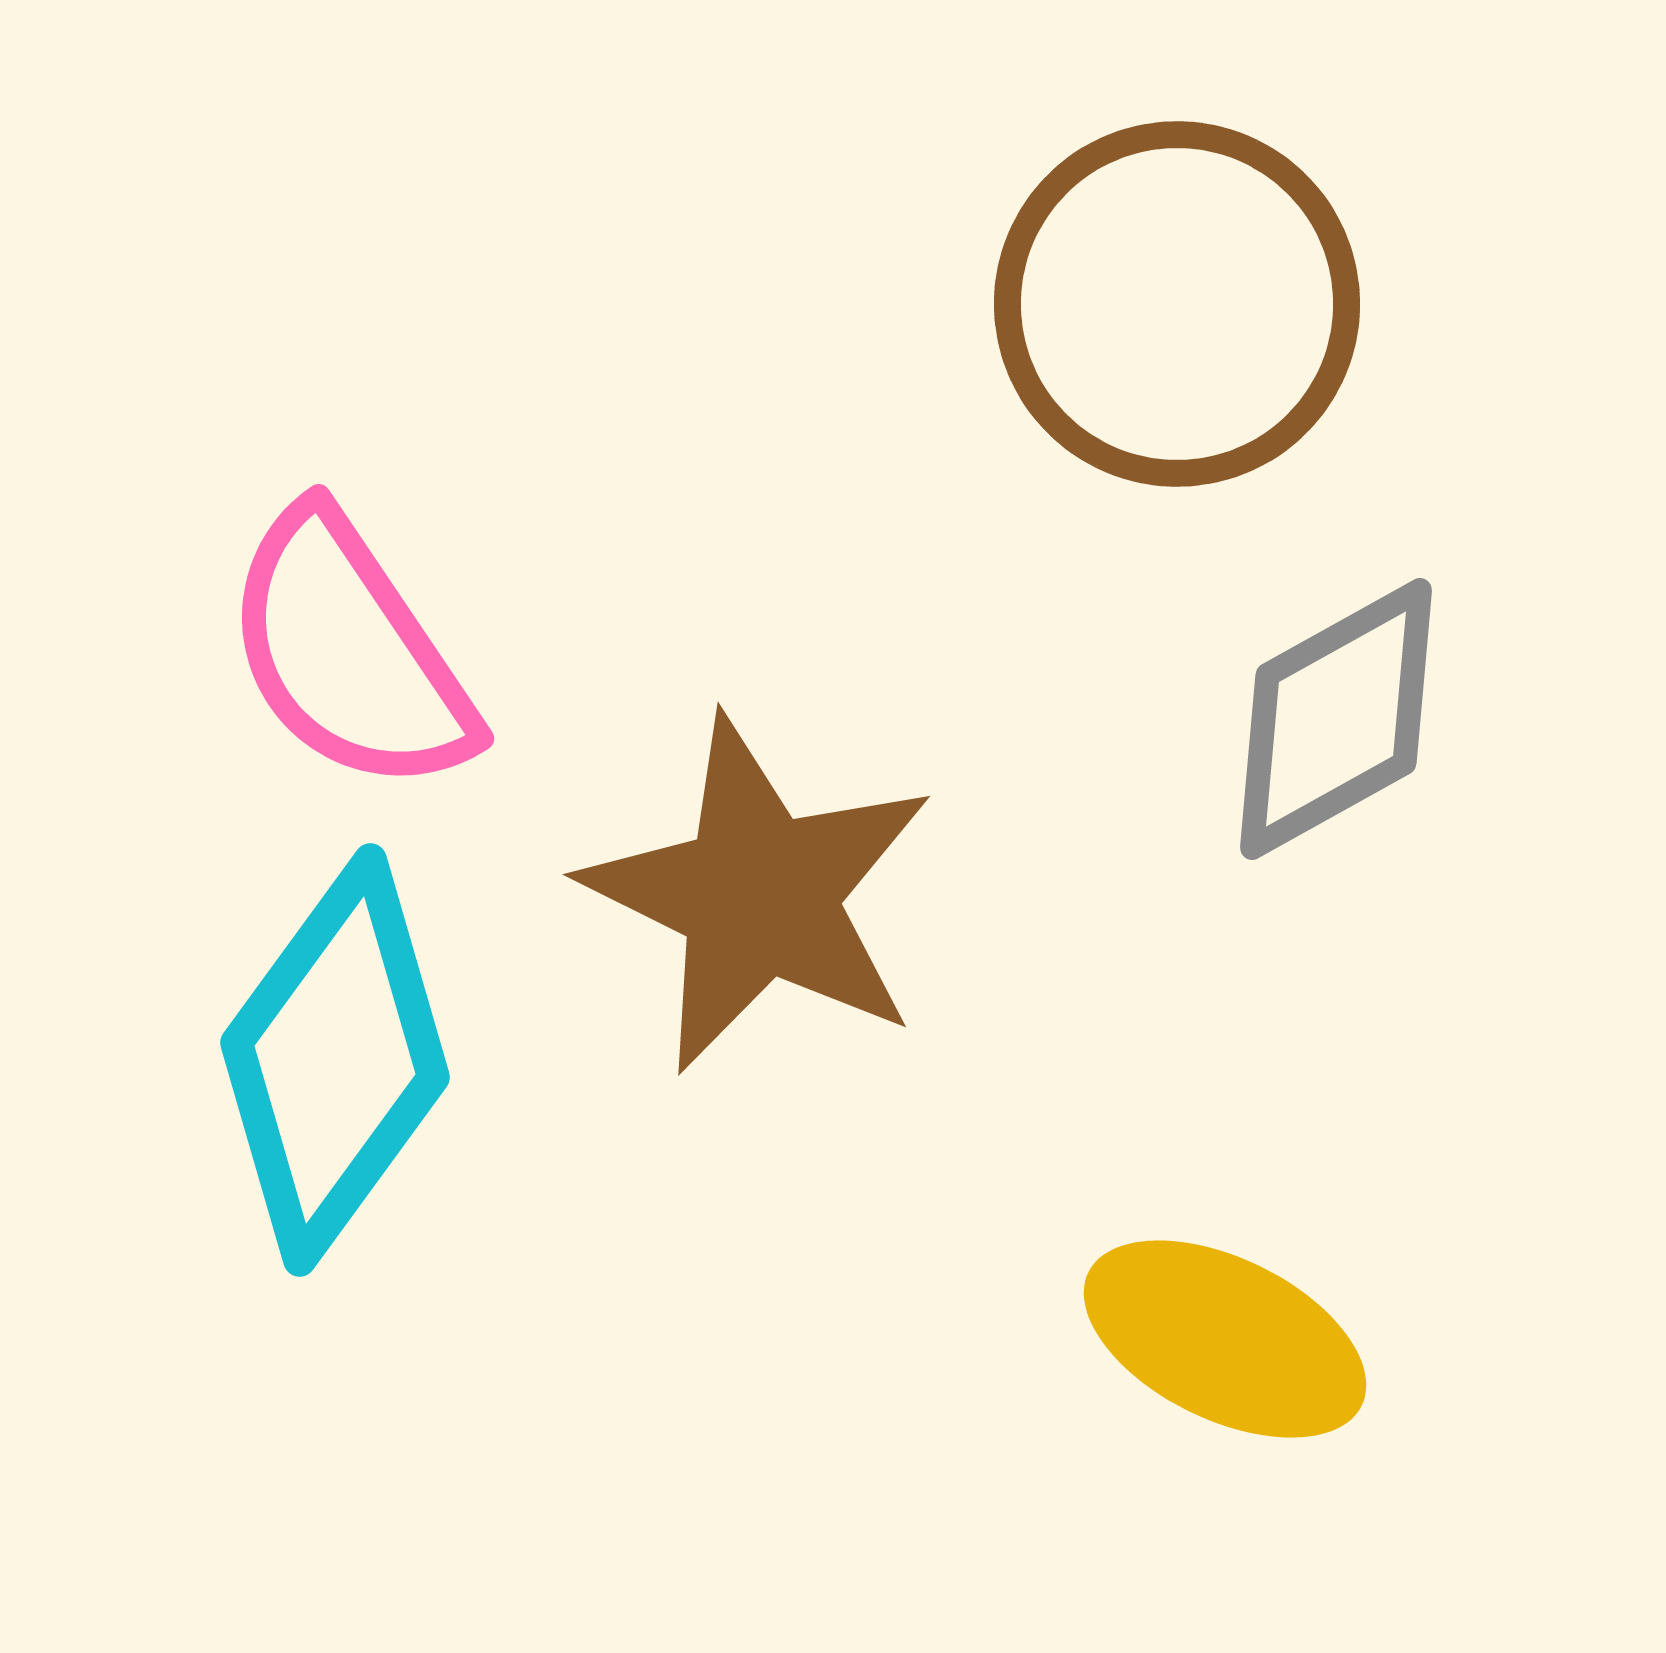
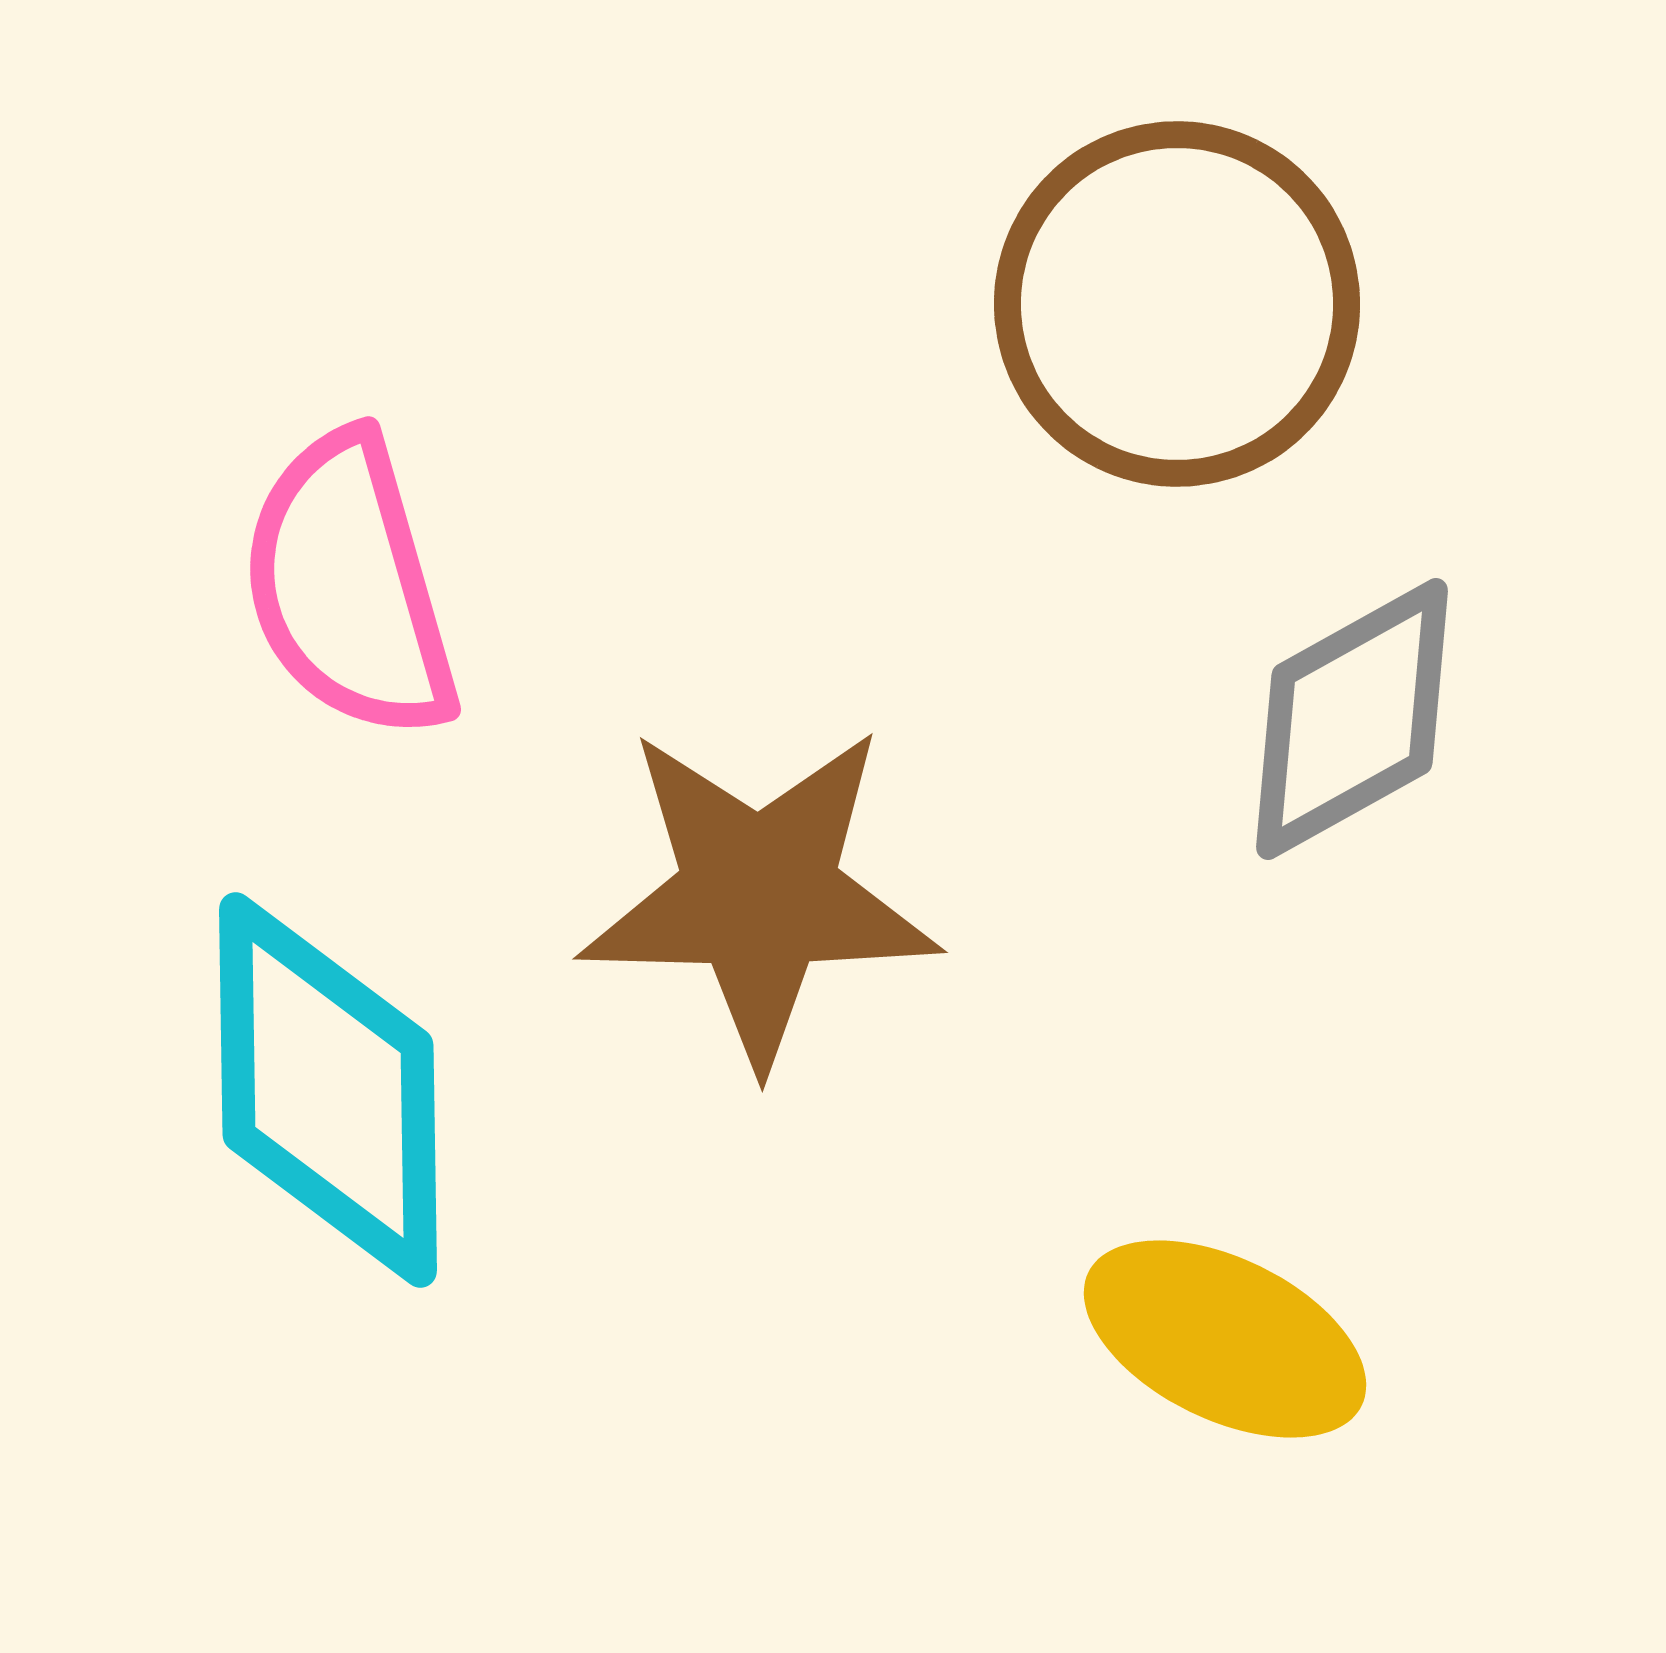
pink semicircle: moved 66 px up; rotated 18 degrees clockwise
gray diamond: moved 16 px right
brown star: rotated 25 degrees counterclockwise
cyan diamond: moved 7 px left, 30 px down; rotated 37 degrees counterclockwise
